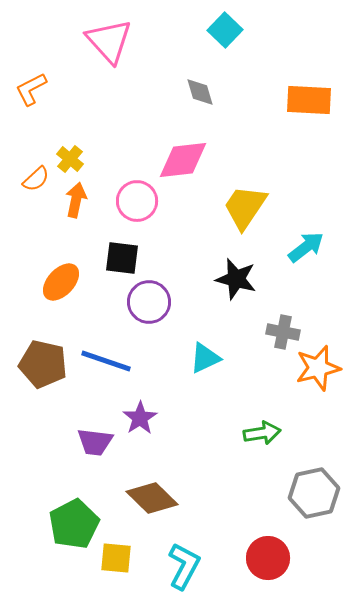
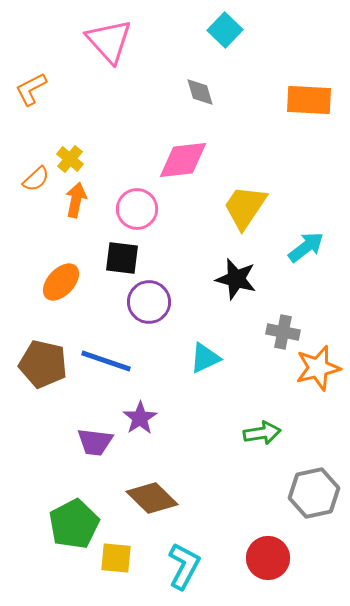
pink circle: moved 8 px down
